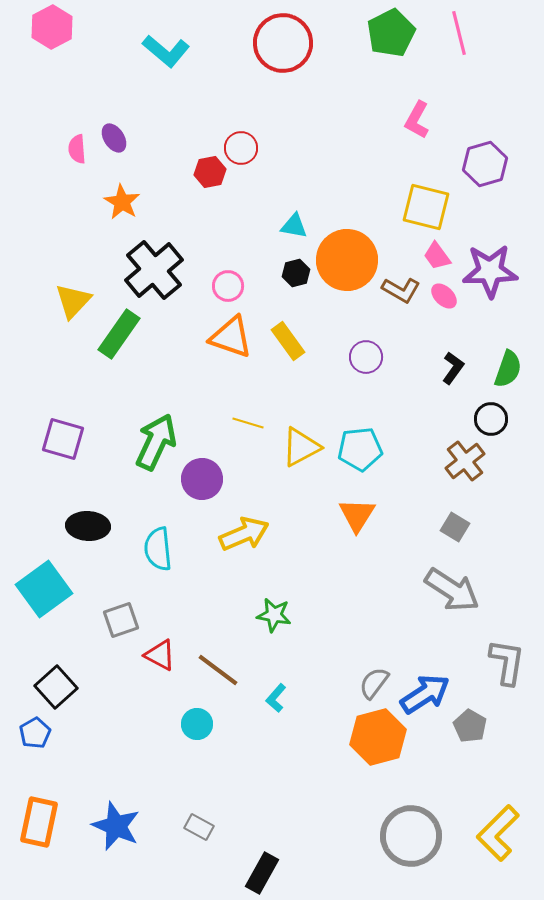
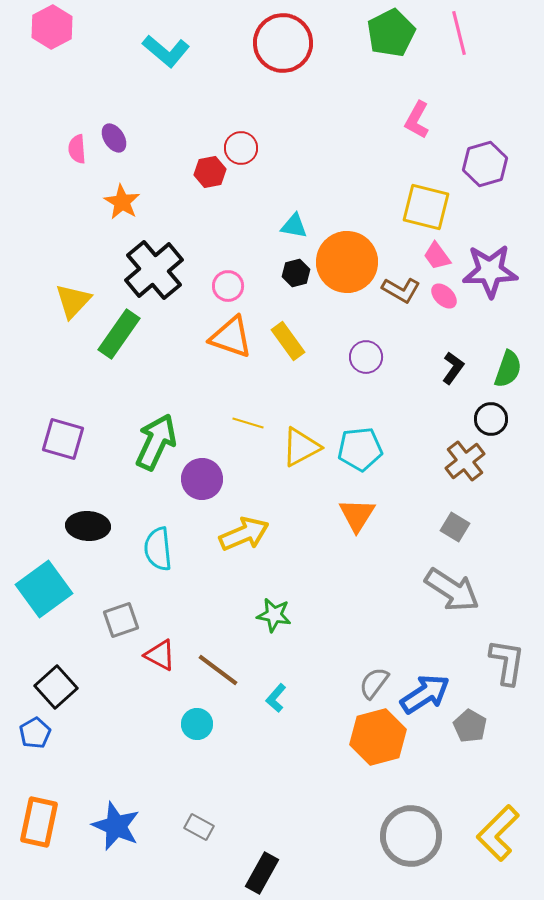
orange circle at (347, 260): moved 2 px down
